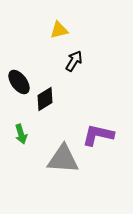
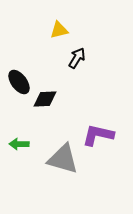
black arrow: moved 3 px right, 3 px up
black diamond: rotated 30 degrees clockwise
green arrow: moved 2 px left, 10 px down; rotated 108 degrees clockwise
gray triangle: rotated 12 degrees clockwise
